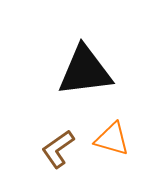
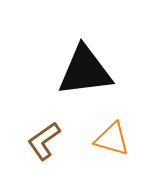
brown L-shape: moved 14 px left, 8 px up
